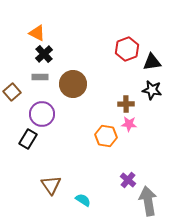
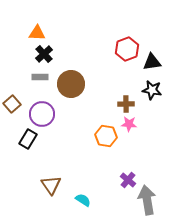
orange triangle: rotated 24 degrees counterclockwise
brown circle: moved 2 px left
brown square: moved 12 px down
gray arrow: moved 1 px left, 1 px up
